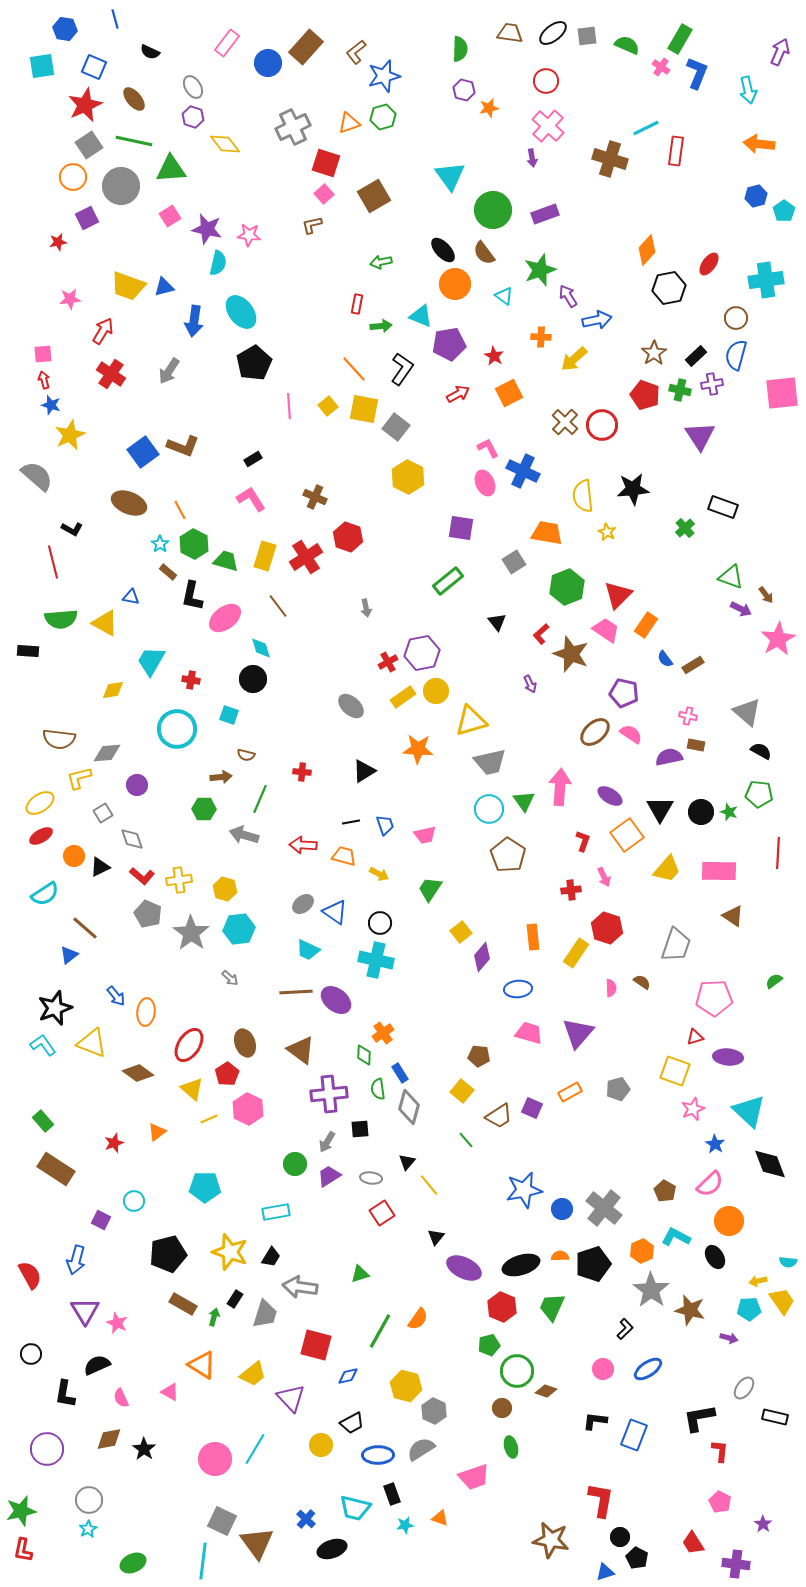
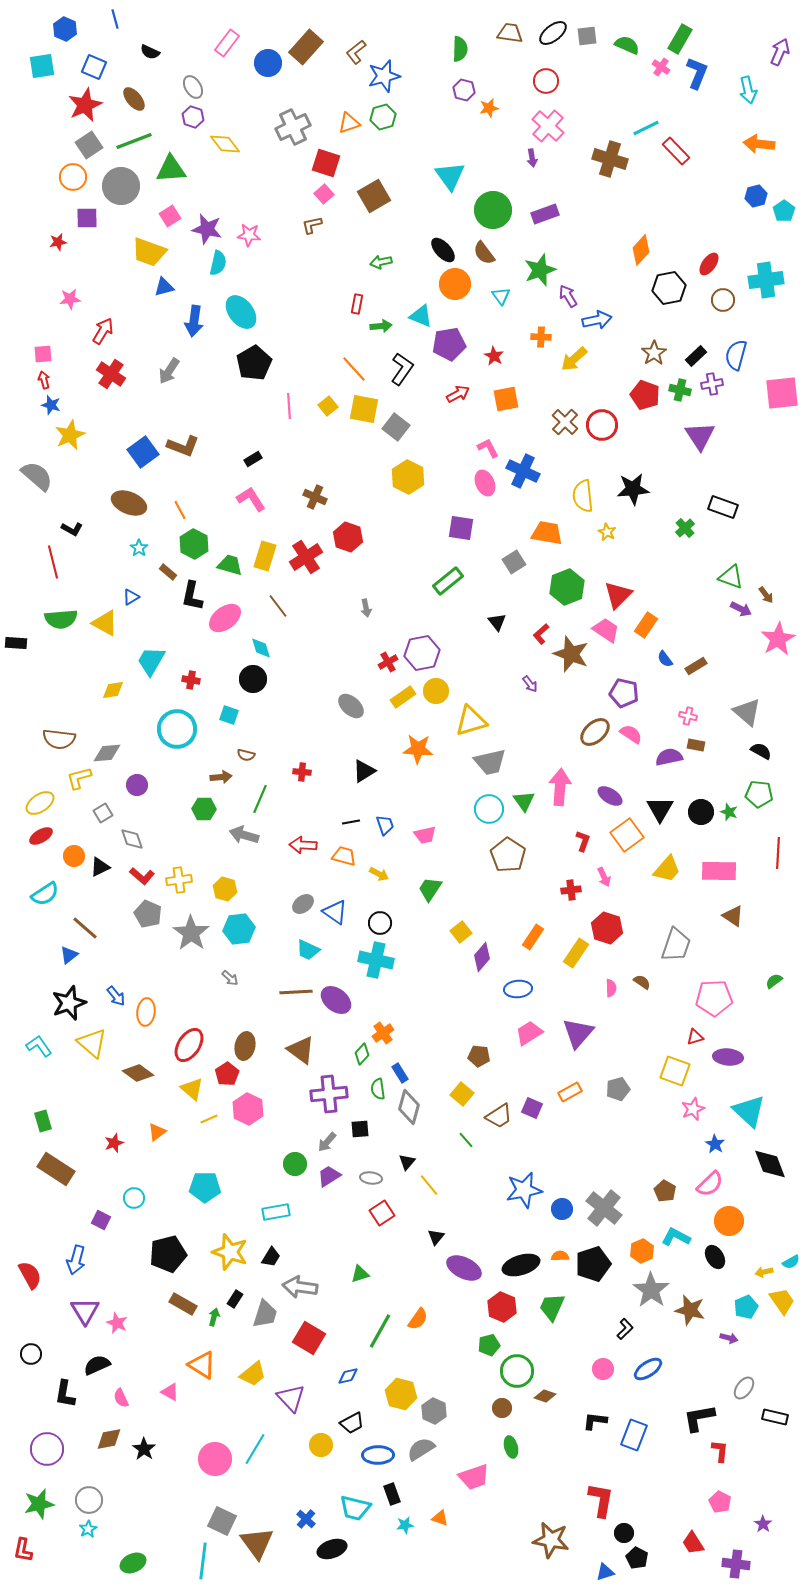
blue hexagon at (65, 29): rotated 15 degrees clockwise
green line at (134, 141): rotated 33 degrees counterclockwise
red rectangle at (676, 151): rotated 52 degrees counterclockwise
purple square at (87, 218): rotated 25 degrees clockwise
orange diamond at (647, 250): moved 6 px left
yellow trapezoid at (128, 286): moved 21 px right, 34 px up
cyan triangle at (504, 296): moved 3 px left; rotated 18 degrees clockwise
brown circle at (736, 318): moved 13 px left, 18 px up
orange square at (509, 393): moved 3 px left, 6 px down; rotated 16 degrees clockwise
cyan star at (160, 544): moved 21 px left, 4 px down
green trapezoid at (226, 561): moved 4 px right, 4 px down
blue triangle at (131, 597): rotated 42 degrees counterclockwise
black rectangle at (28, 651): moved 12 px left, 8 px up
brown rectangle at (693, 665): moved 3 px right, 1 px down
purple arrow at (530, 684): rotated 12 degrees counterclockwise
orange rectangle at (533, 937): rotated 40 degrees clockwise
black star at (55, 1008): moved 14 px right, 5 px up
pink trapezoid at (529, 1033): rotated 48 degrees counterclockwise
yellow triangle at (92, 1043): rotated 20 degrees clockwise
brown ellipse at (245, 1043): moved 3 px down; rotated 32 degrees clockwise
cyan L-shape at (43, 1045): moved 4 px left, 1 px down
green diamond at (364, 1055): moved 2 px left, 1 px up; rotated 40 degrees clockwise
yellow square at (462, 1091): moved 3 px down
green rectangle at (43, 1121): rotated 25 degrees clockwise
gray arrow at (327, 1142): rotated 10 degrees clockwise
cyan circle at (134, 1201): moved 3 px up
cyan semicircle at (788, 1262): moved 3 px right; rotated 36 degrees counterclockwise
yellow arrow at (758, 1281): moved 6 px right, 9 px up
cyan pentagon at (749, 1309): moved 3 px left, 2 px up; rotated 20 degrees counterclockwise
red square at (316, 1345): moved 7 px left, 7 px up; rotated 16 degrees clockwise
yellow hexagon at (406, 1386): moved 5 px left, 8 px down
brown diamond at (546, 1391): moved 1 px left, 5 px down
green star at (21, 1511): moved 18 px right, 7 px up
black circle at (620, 1537): moved 4 px right, 4 px up
